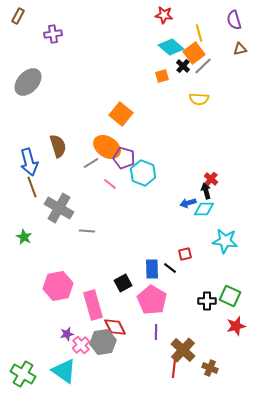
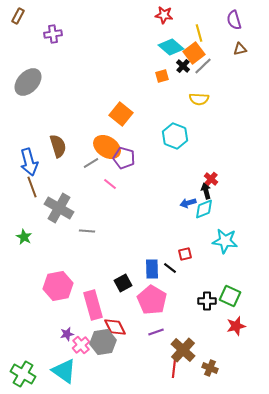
cyan hexagon at (143, 173): moved 32 px right, 37 px up
cyan diamond at (204, 209): rotated 20 degrees counterclockwise
purple line at (156, 332): rotated 70 degrees clockwise
